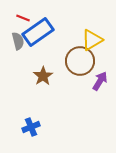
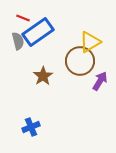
yellow triangle: moved 2 px left, 2 px down
